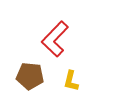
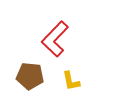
yellow L-shape: rotated 25 degrees counterclockwise
